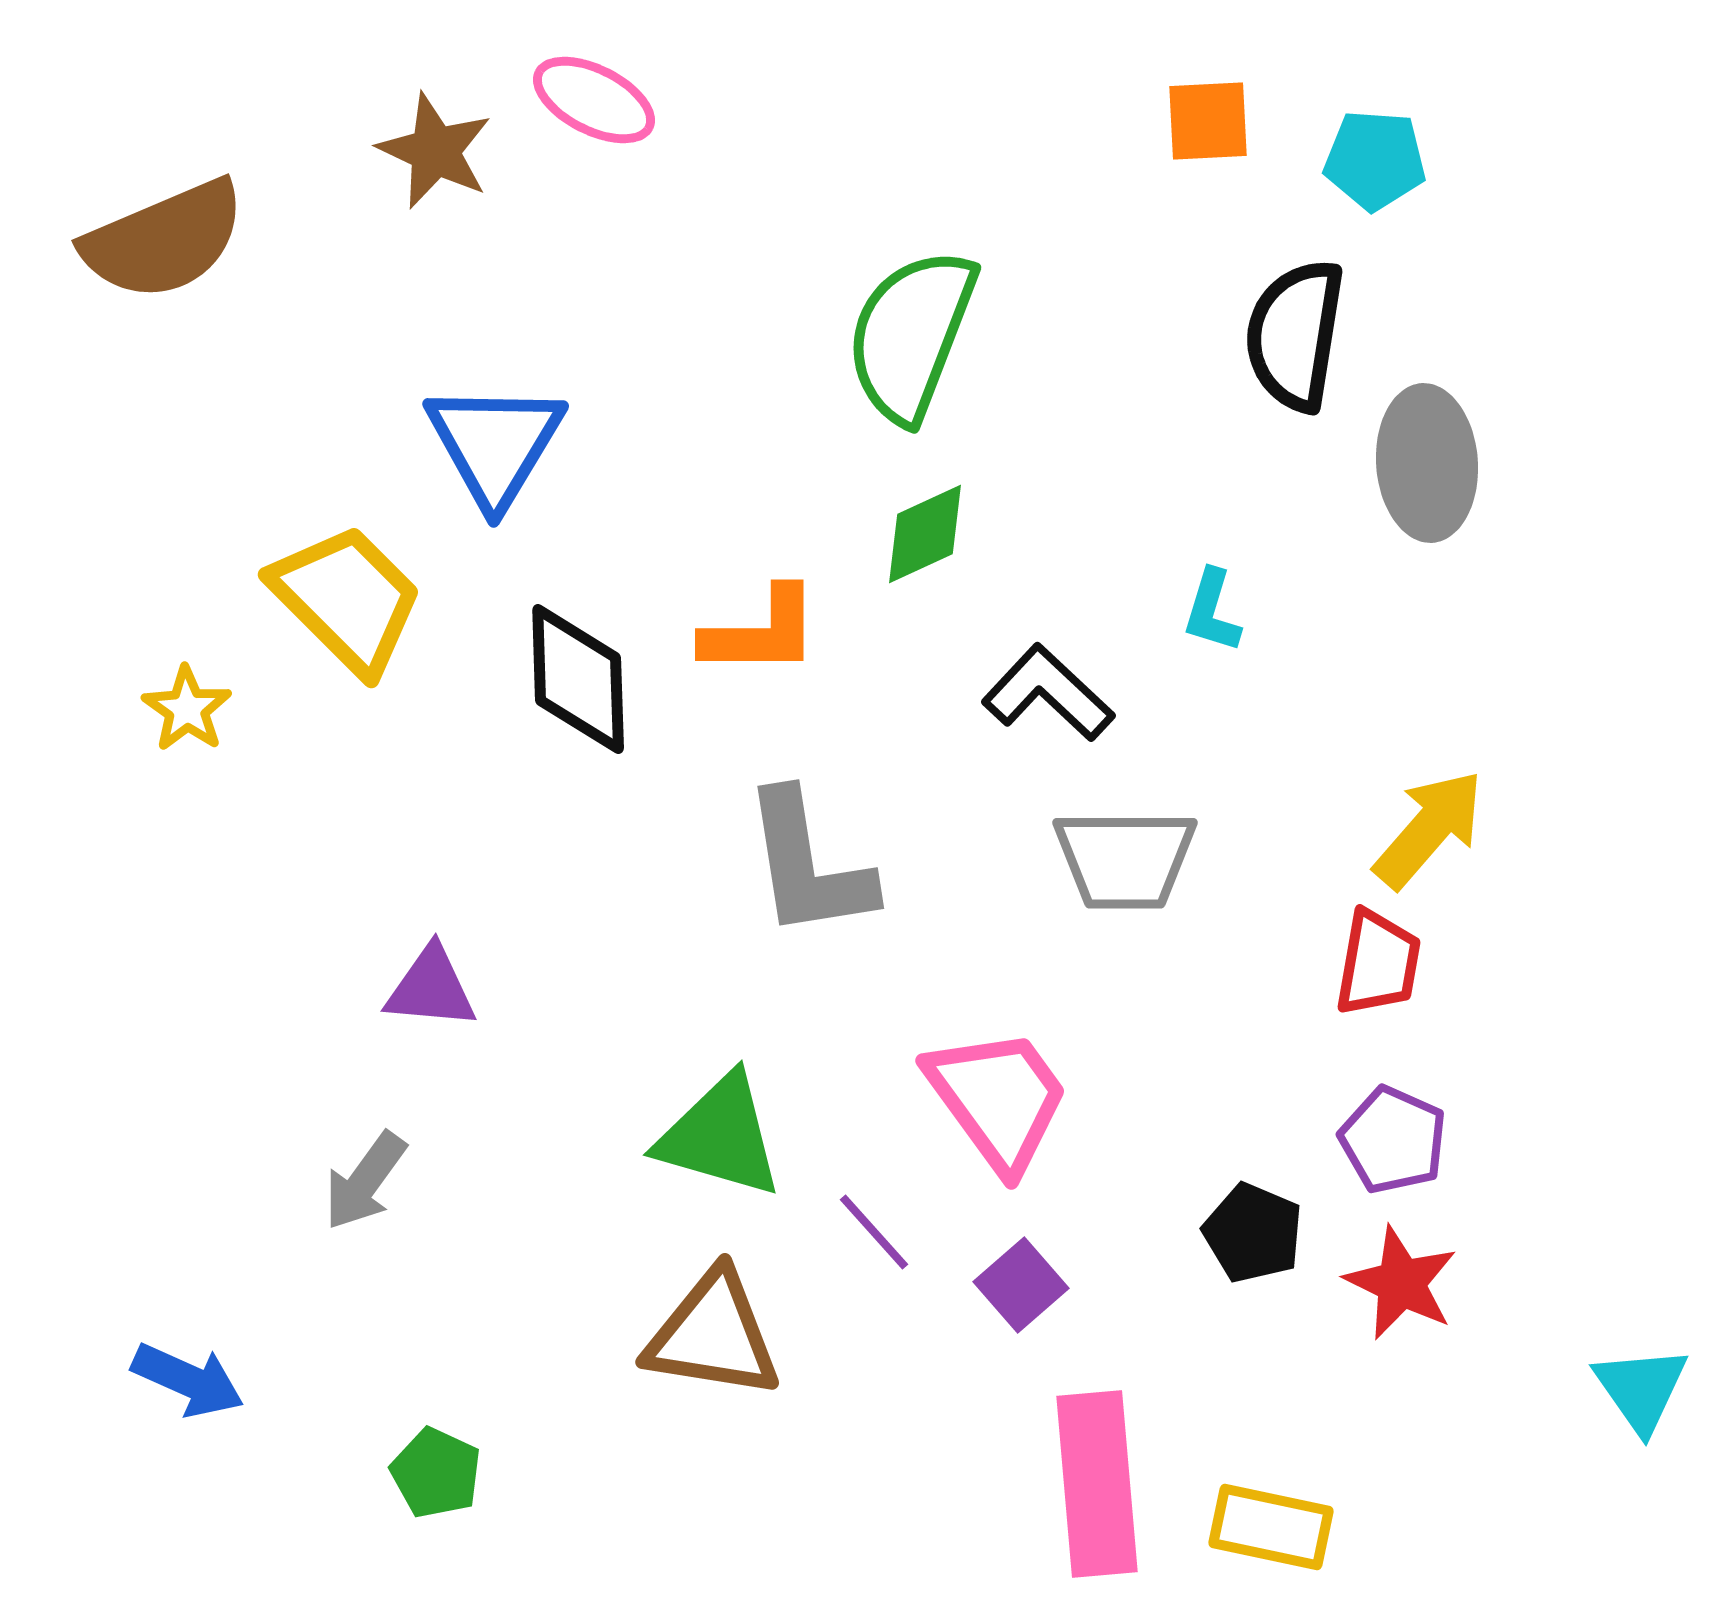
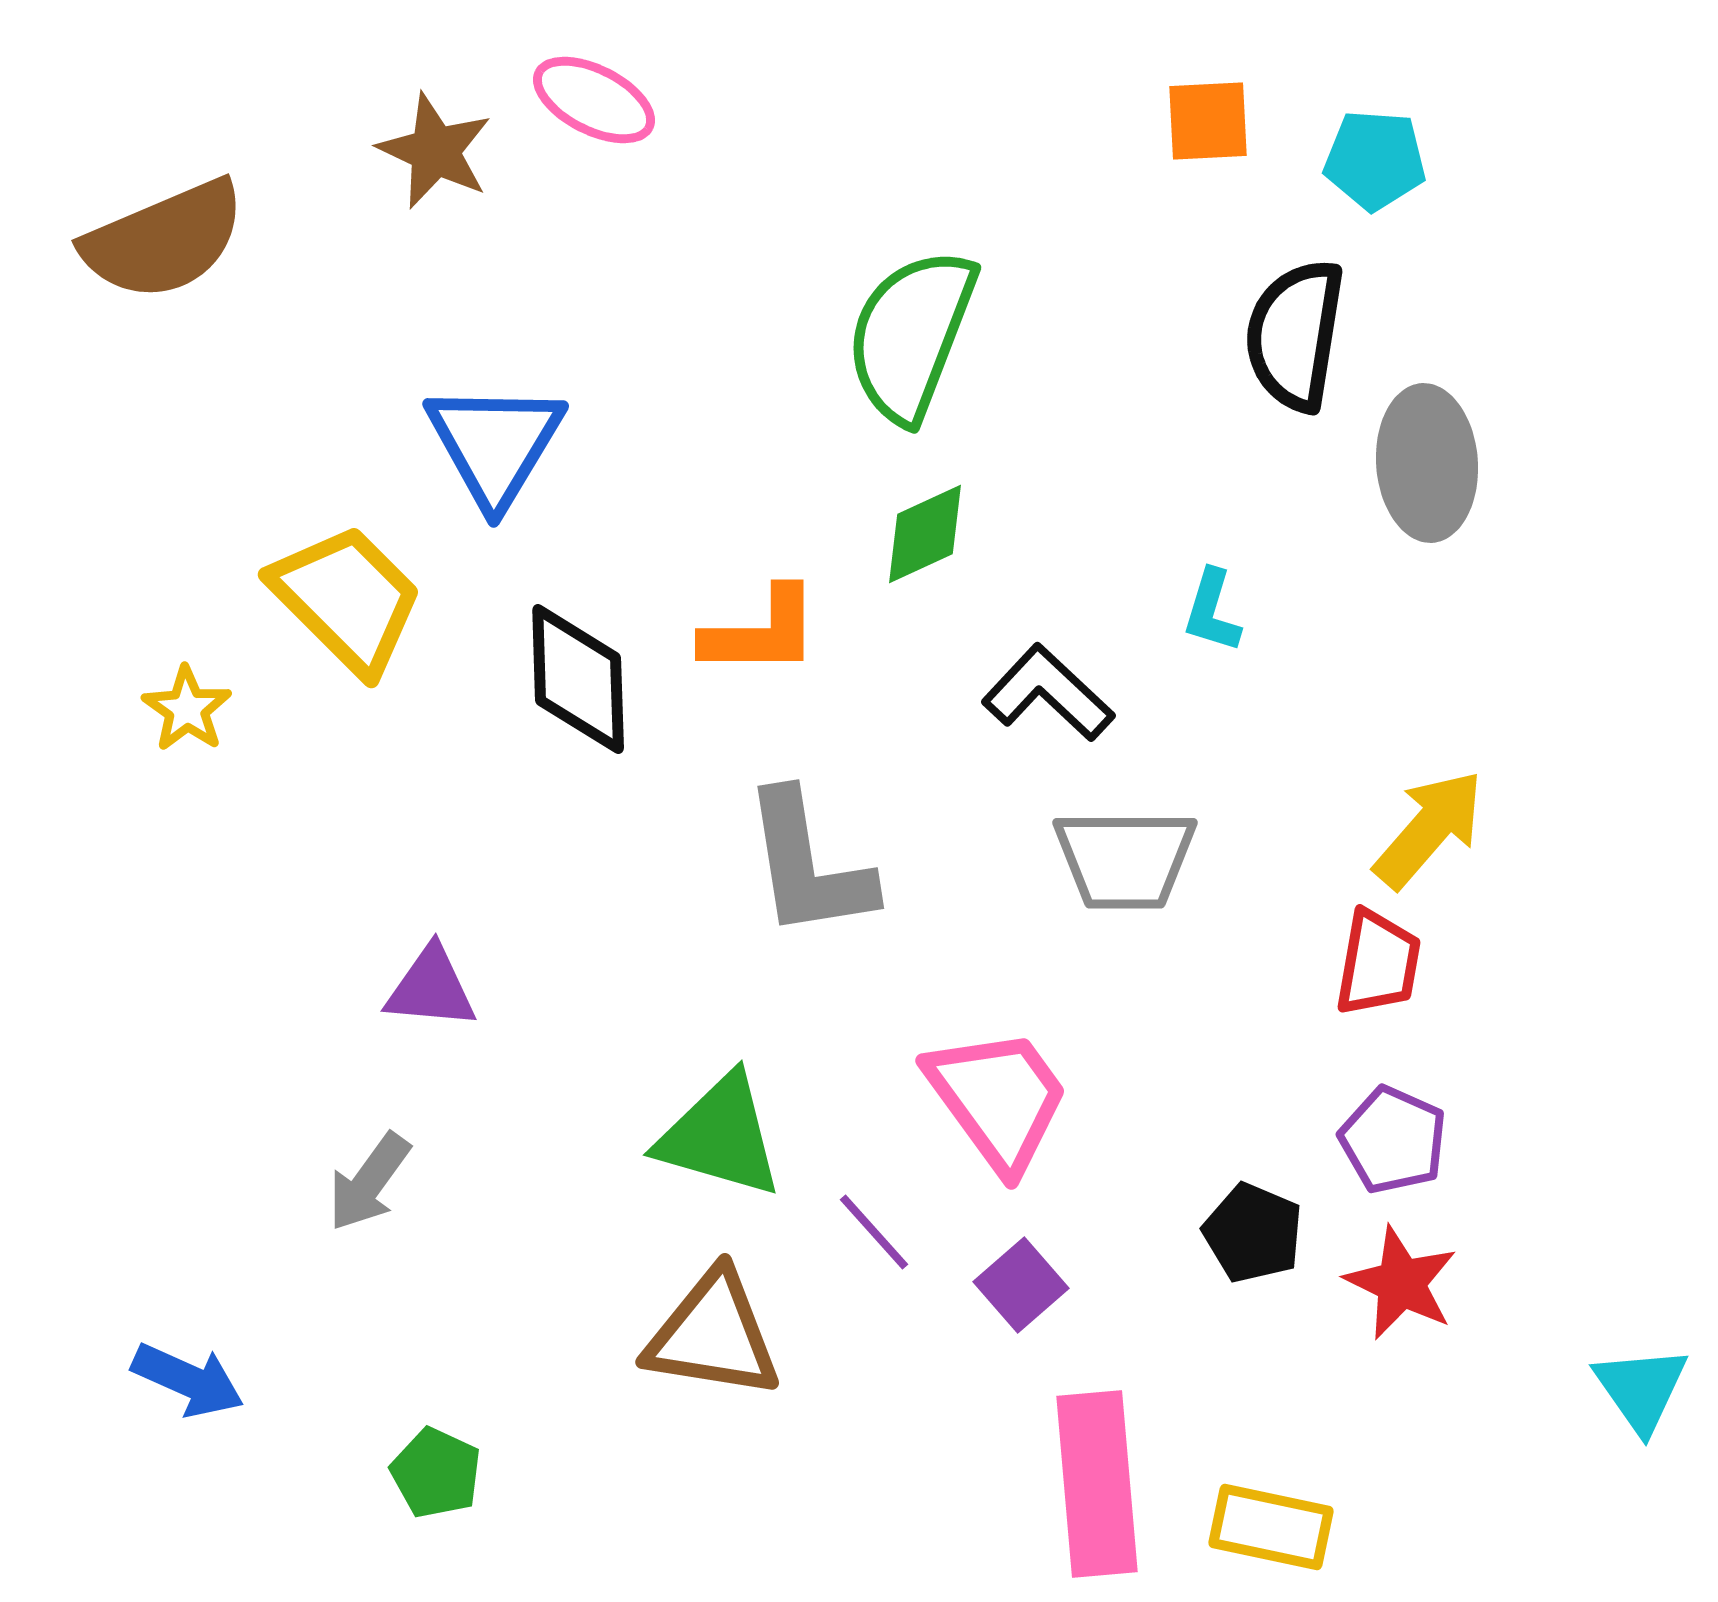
gray arrow: moved 4 px right, 1 px down
